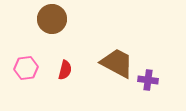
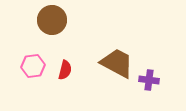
brown circle: moved 1 px down
pink hexagon: moved 7 px right, 2 px up
purple cross: moved 1 px right
